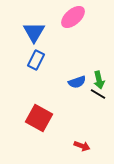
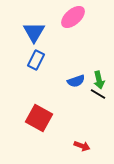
blue semicircle: moved 1 px left, 1 px up
